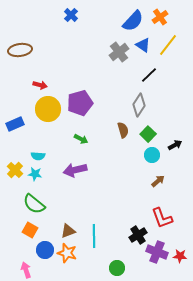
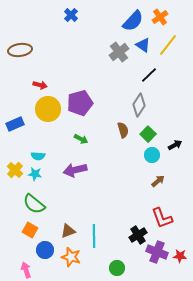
orange star: moved 4 px right, 4 px down
